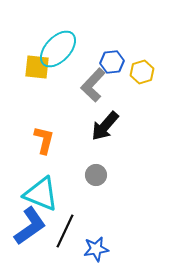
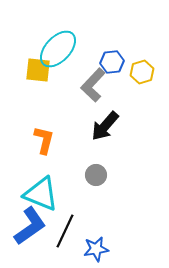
yellow square: moved 1 px right, 3 px down
